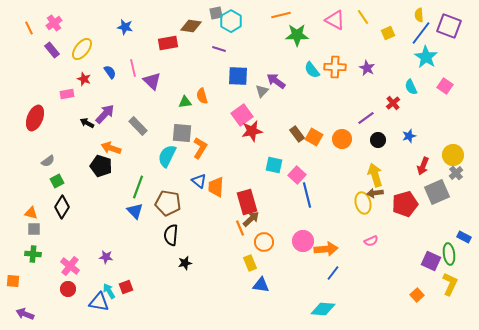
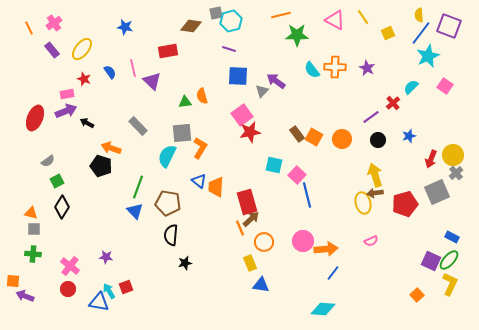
cyan hexagon at (231, 21): rotated 15 degrees clockwise
red rectangle at (168, 43): moved 8 px down
purple line at (219, 49): moved 10 px right
cyan star at (426, 57): moved 2 px right, 1 px up; rotated 15 degrees clockwise
cyan semicircle at (411, 87): rotated 70 degrees clockwise
purple arrow at (105, 114): moved 39 px left, 3 px up; rotated 25 degrees clockwise
purple line at (366, 118): moved 5 px right, 1 px up
red star at (252, 131): moved 2 px left, 1 px down
gray square at (182, 133): rotated 10 degrees counterclockwise
red arrow at (423, 166): moved 8 px right, 7 px up
blue rectangle at (464, 237): moved 12 px left
green ellipse at (449, 254): moved 6 px down; rotated 50 degrees clockwise
purple arrow at (25, 314): moved 18 px up
